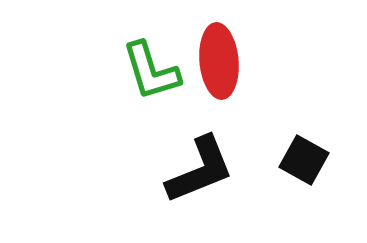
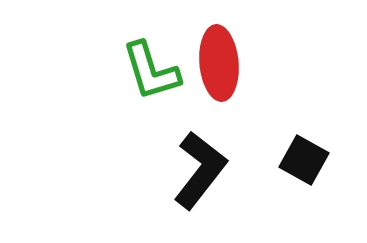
red ellipse: moved 2 px down
black L-shape: rotated 30 degrees counterclockwise
